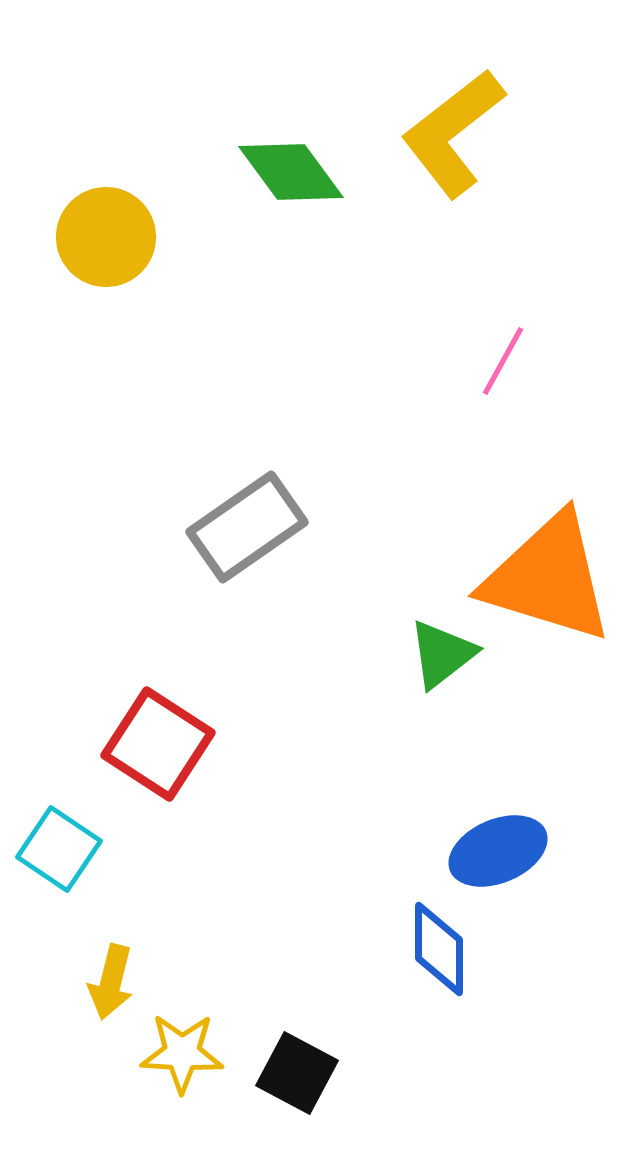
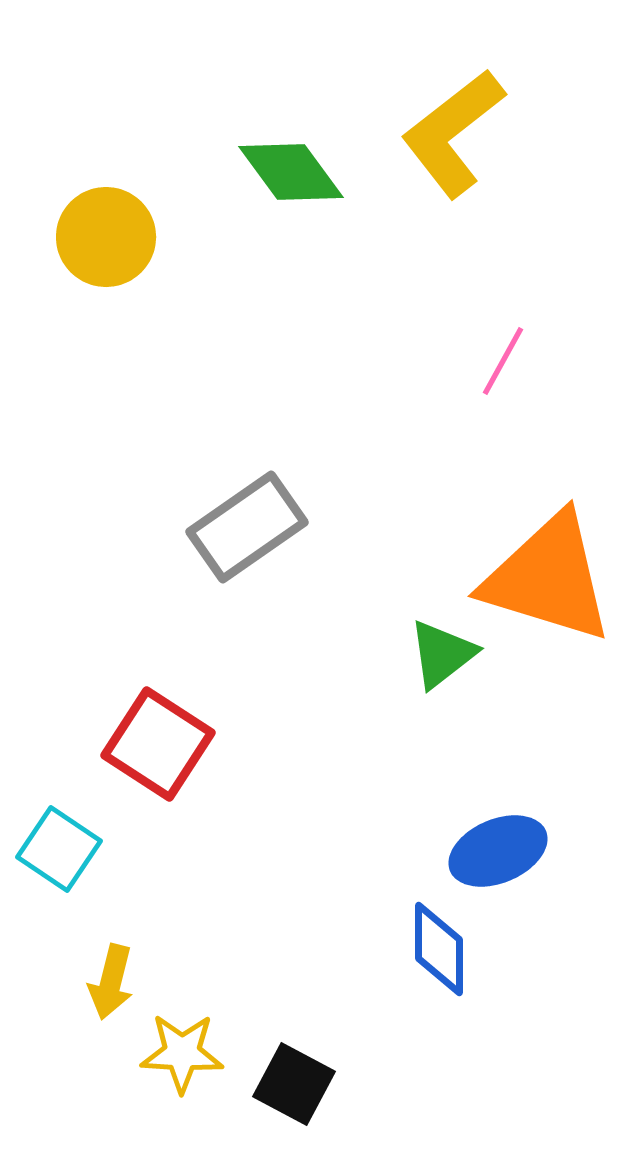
black square: moved 3 px left, 11 px down
